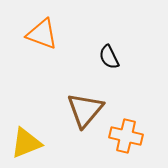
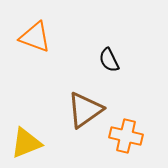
orange triangle: moved 7 px left, 3 px down
black semicircle: moved 3 px down
brown triangle: rotated 15 degrees clockwise
